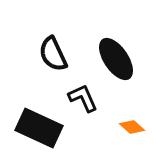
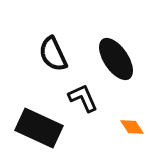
orange diamond: rotated 15 degrees clockwise
